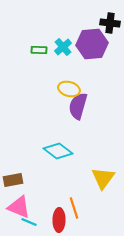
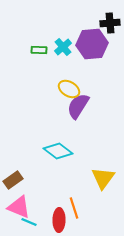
black cross: rotated 12 degrees counterclockwise
yellow ellipse: rotated 15 degrees clockwise
purple semicircle: rotated 16 degrees clockwise
brown rectangle: rotated 24 degrees counterclockwise
